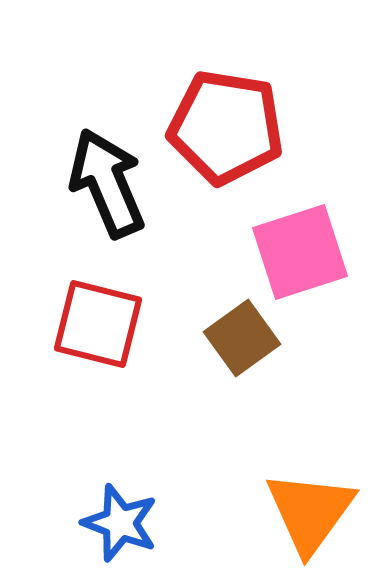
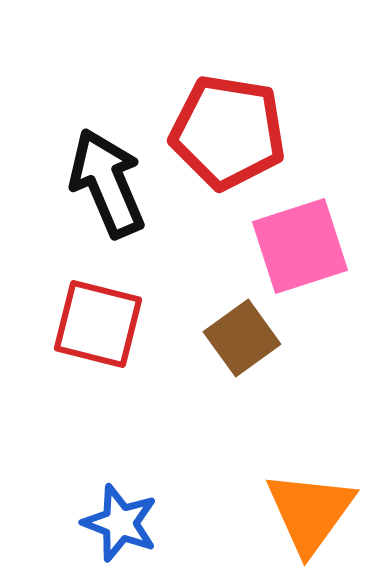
red pentagon: moved 2 px right, 5 px down
pink square: moved 6 px up
